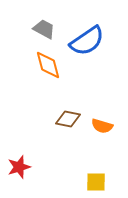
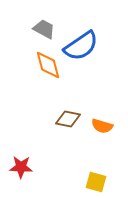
blue semicircle: moved 6 px left, 5 px down
red star: moved 2 px right; rotated 20 degrees clockwise
yellow square: rotated 15 degrees clockwise
